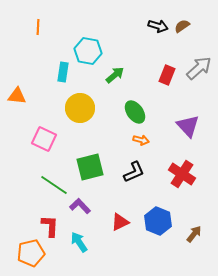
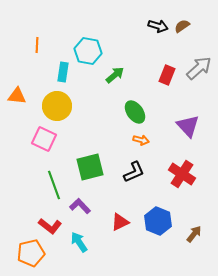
orange line: moved 1 px left, 18 px down
yellow circle: moved 23 px left, 2 px up
green line: rotated 36 degrees clockwise
red L-shape: rotated 125 degrees clockwise
